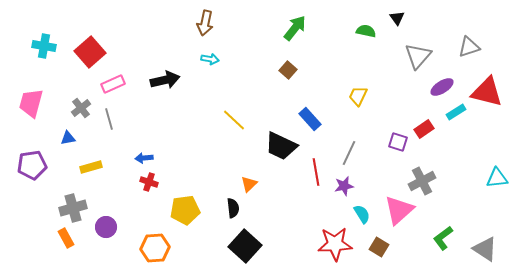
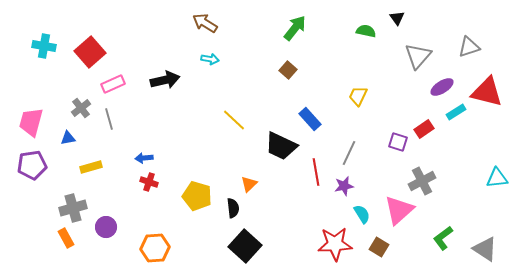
brown arrow at (205, 23): rotated 110 degrees clockwise
pink trapezoid at (31, 103): moved 19 px down
yellow pentagon at (185, 210): moved 12 px right, 14 px up; rotated 24 degrees clockwise
